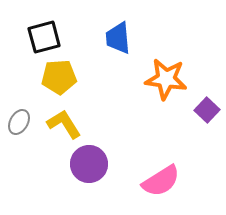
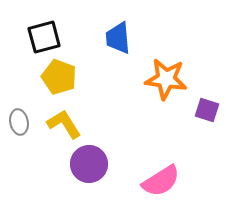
yellow pentagon: rotated 24 degrees clockwise
purple square: rotated 25 degrees counterclockwise
gray ellipse: rotated 40 degrees counterclockwise
